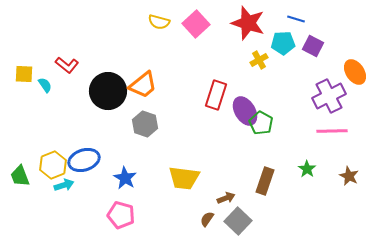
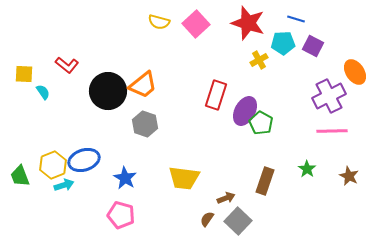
cyan semicircle: moved 2 px left, 7 px down
purple ellipse: rotated 60 degrees clockwise
